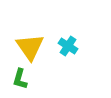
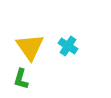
green L-shape: moved 1 px right
